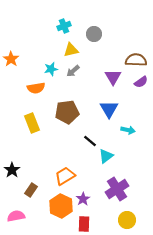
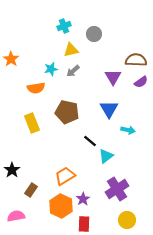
brown pentagon: rotated 20 degrees clockwise
